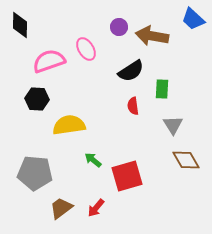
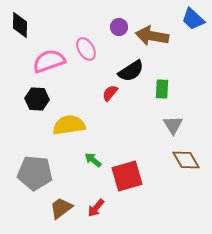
red semicircle: moved 23 px left, 13 px up; rotated 48 degrees clockwise
